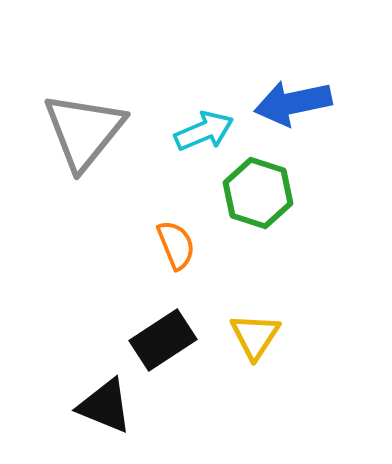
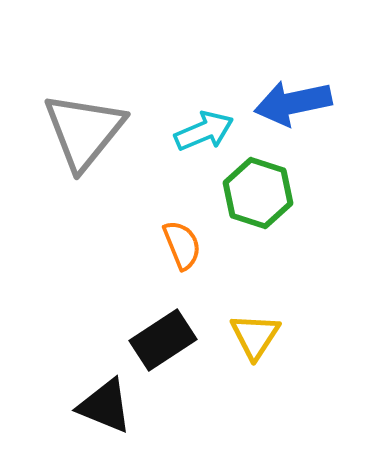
orange semicircle: moved 6 px right
